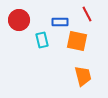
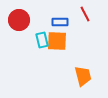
red line: moved 2 px left
orange square: moved 20 px left; rotated 10 degrees counterclockwise
